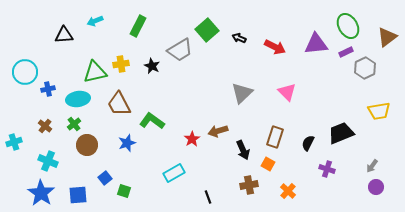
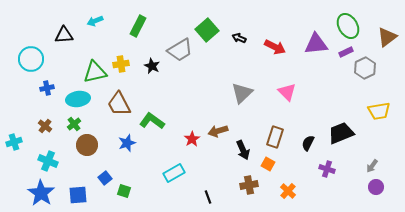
cyan circle at (25, 72): moved 6 px right, 13 px up
blue cross at (48, 89): moved 1 px left, 1 px up
